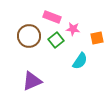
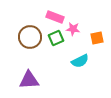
pink rectangle: moved 3 px right
brown circle: moved 1 px right, 1 px down
green square: moved 2 px up; rotated 14 degrees clockwise
cyan semicircle: rotated 30 degrees clockwise
purple triangle: moved 3 px left, 1 px up; rotated 20 degrees clockwise
